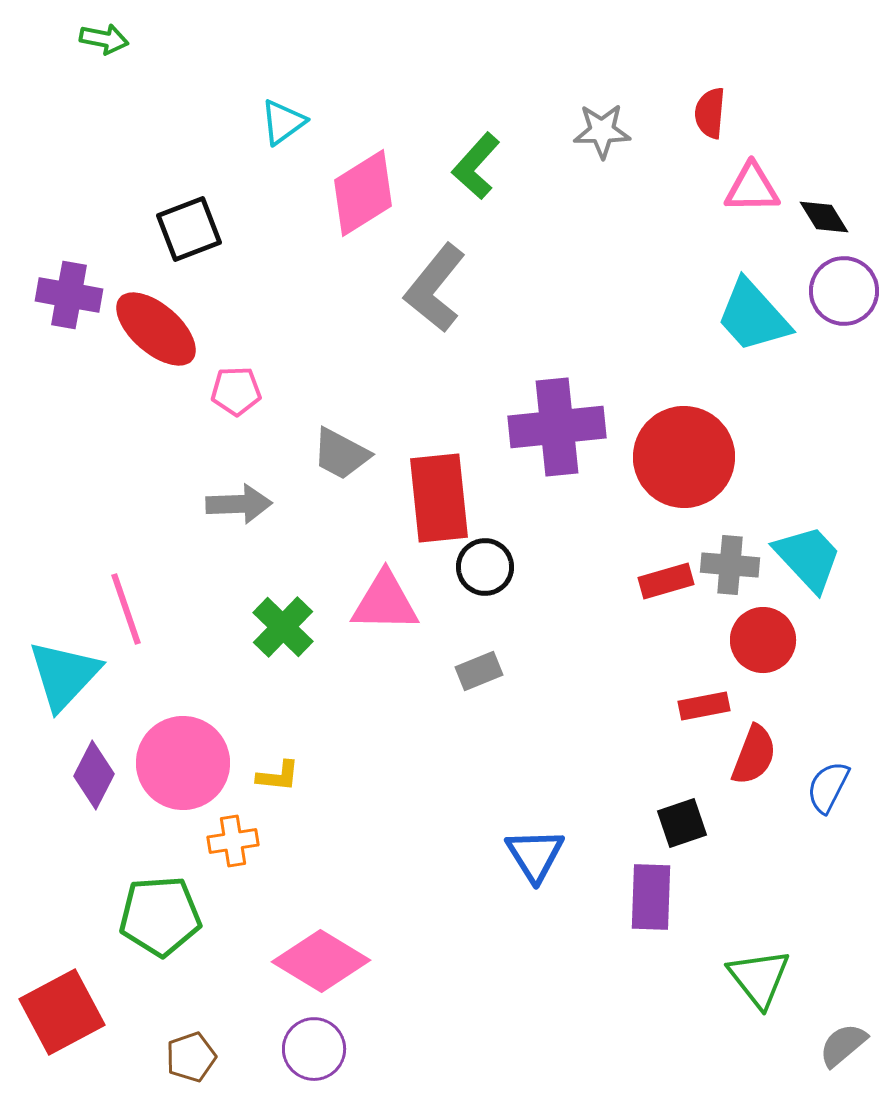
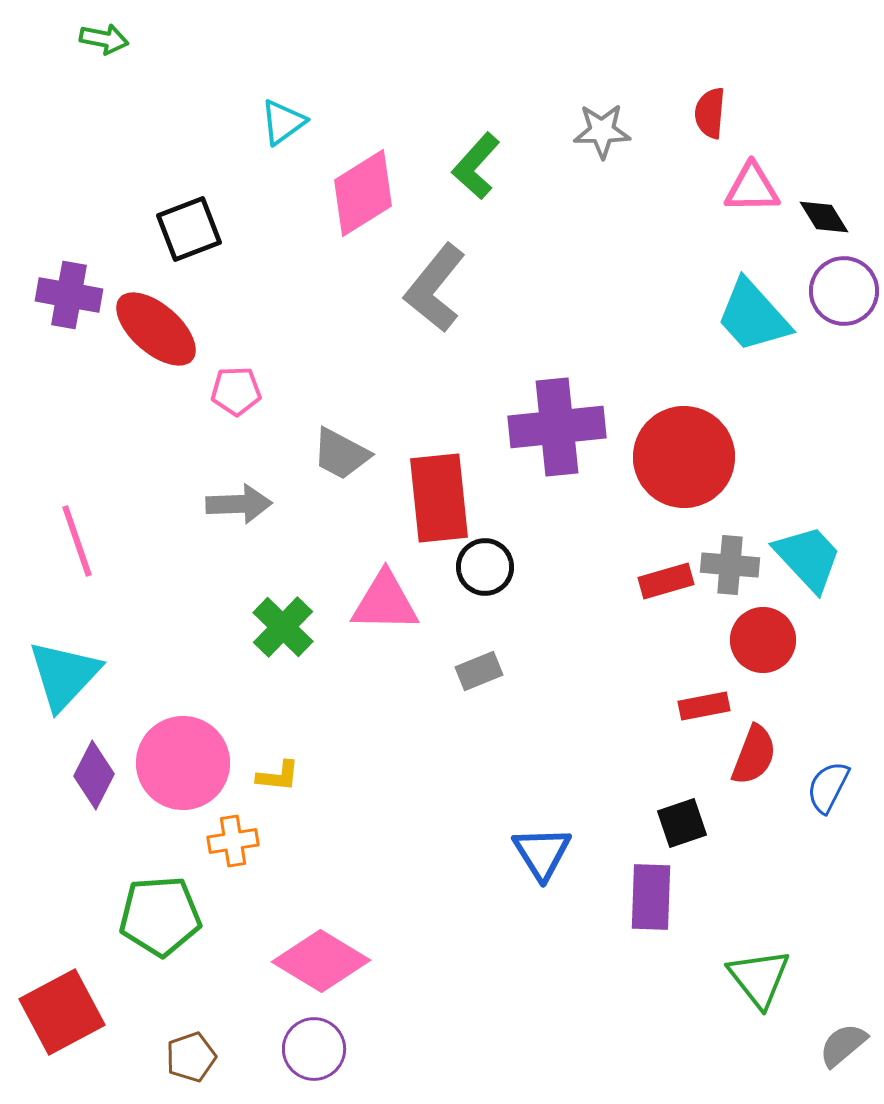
pink line at (126, 609): moved 49 px left, 68 px up
blue triangle at (535, 855): moved 7 px right, 2 px up
